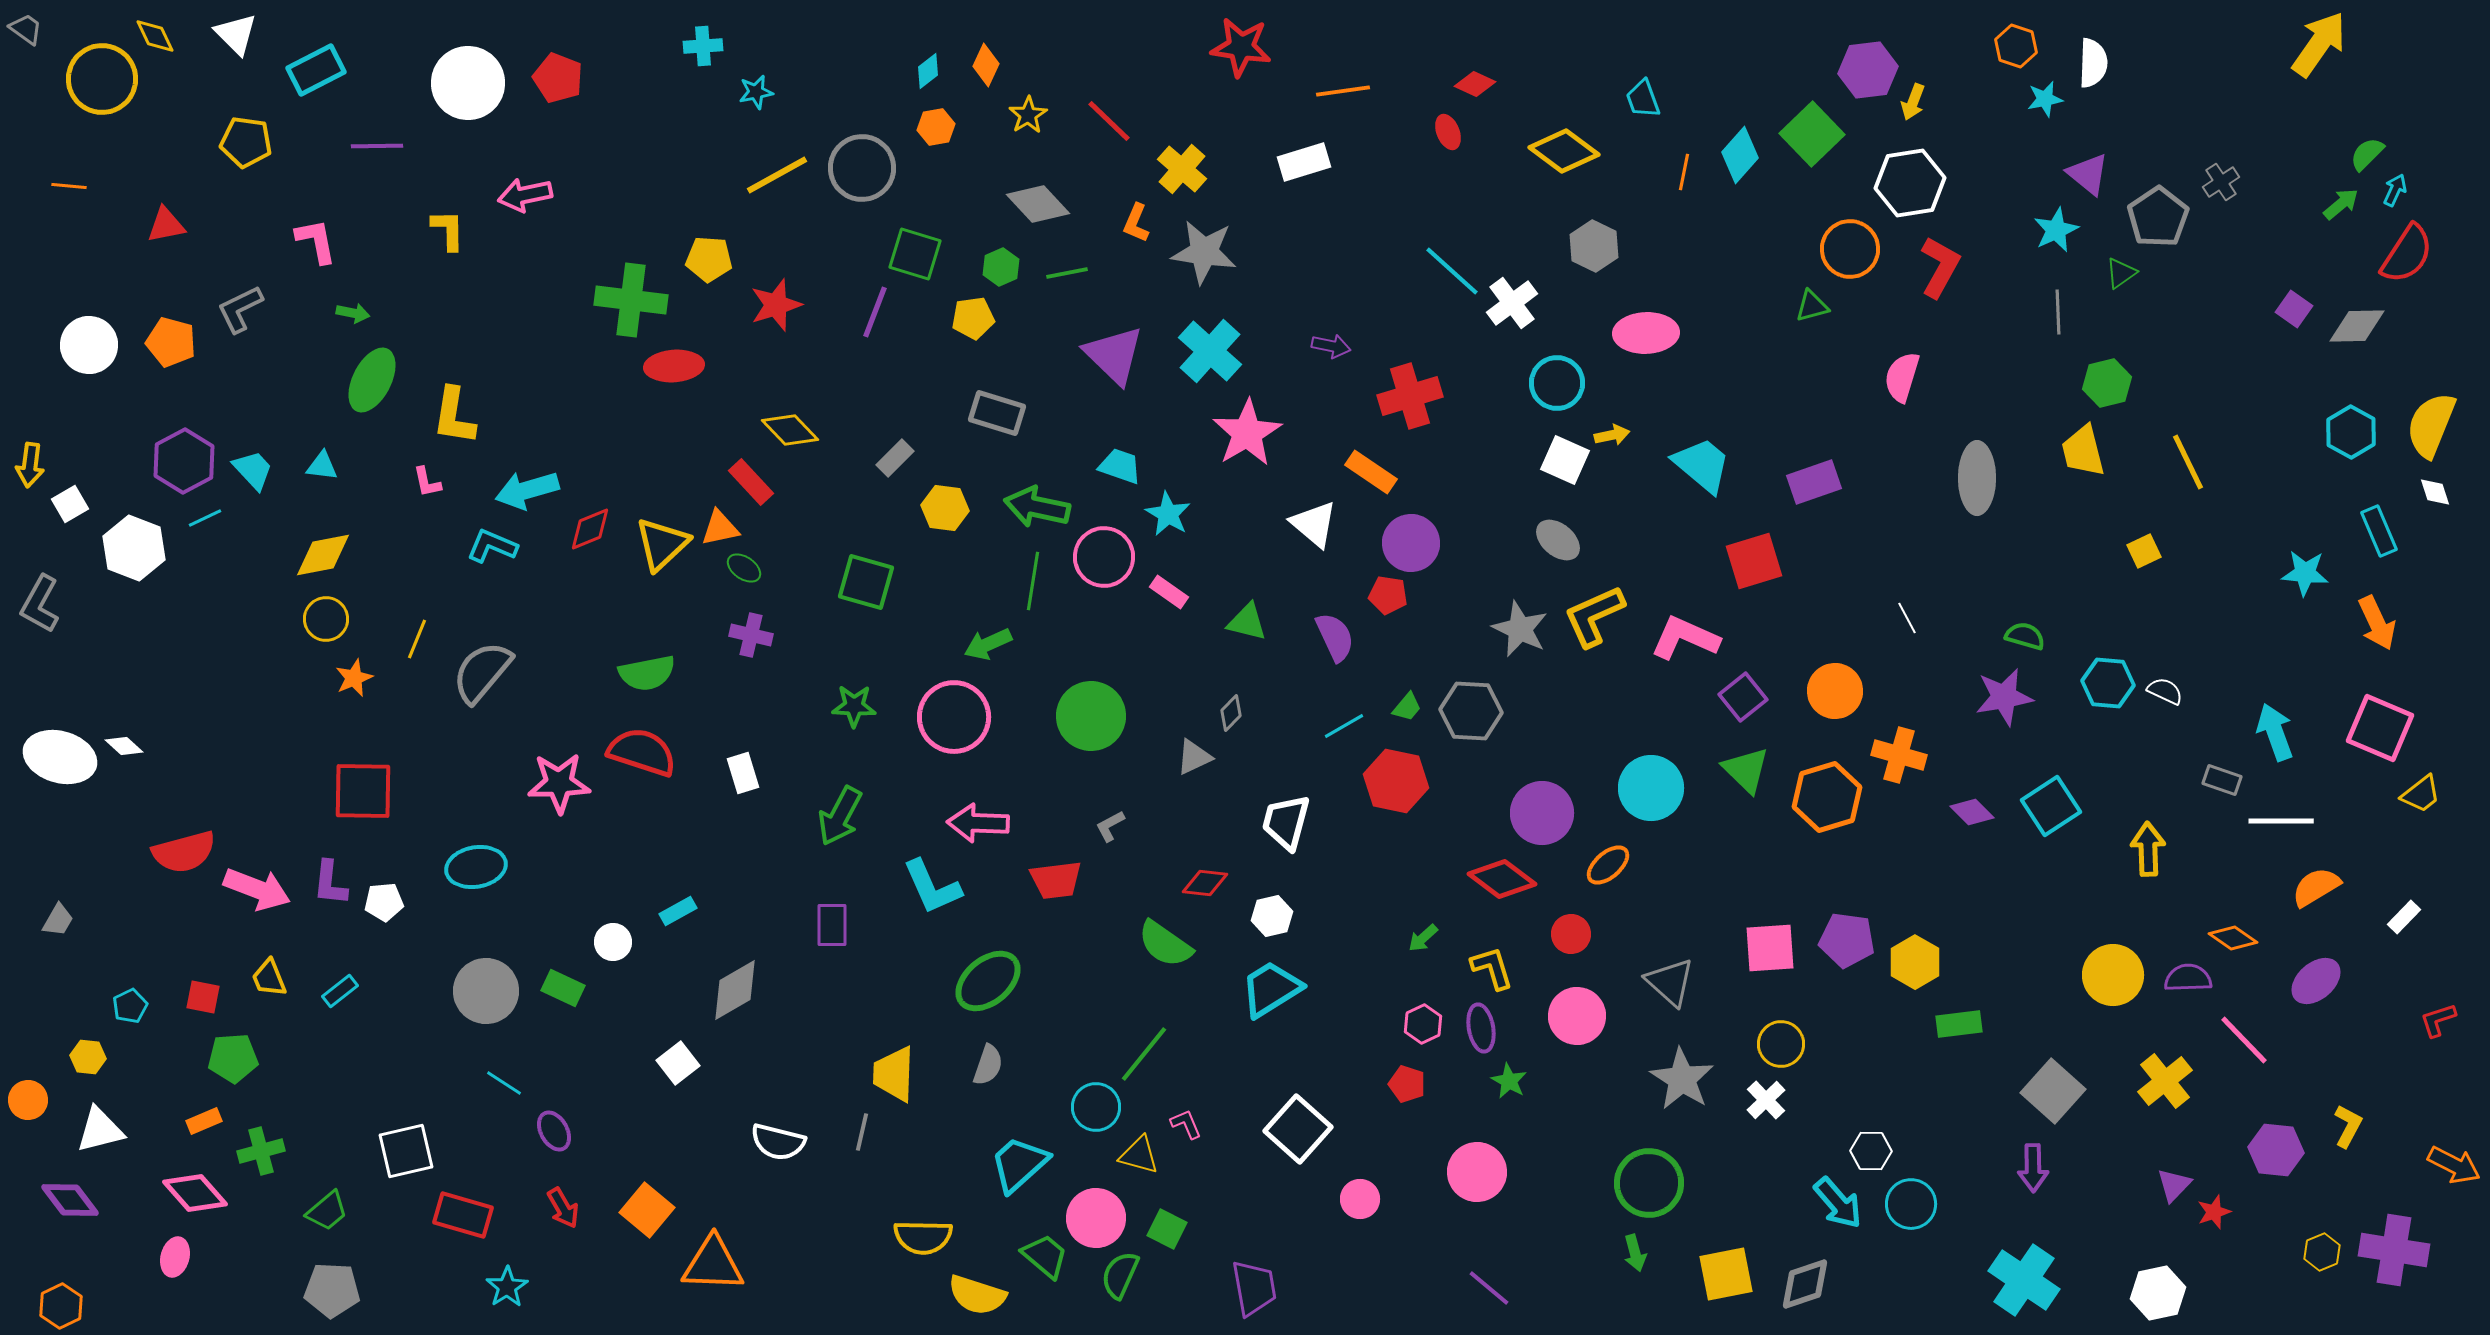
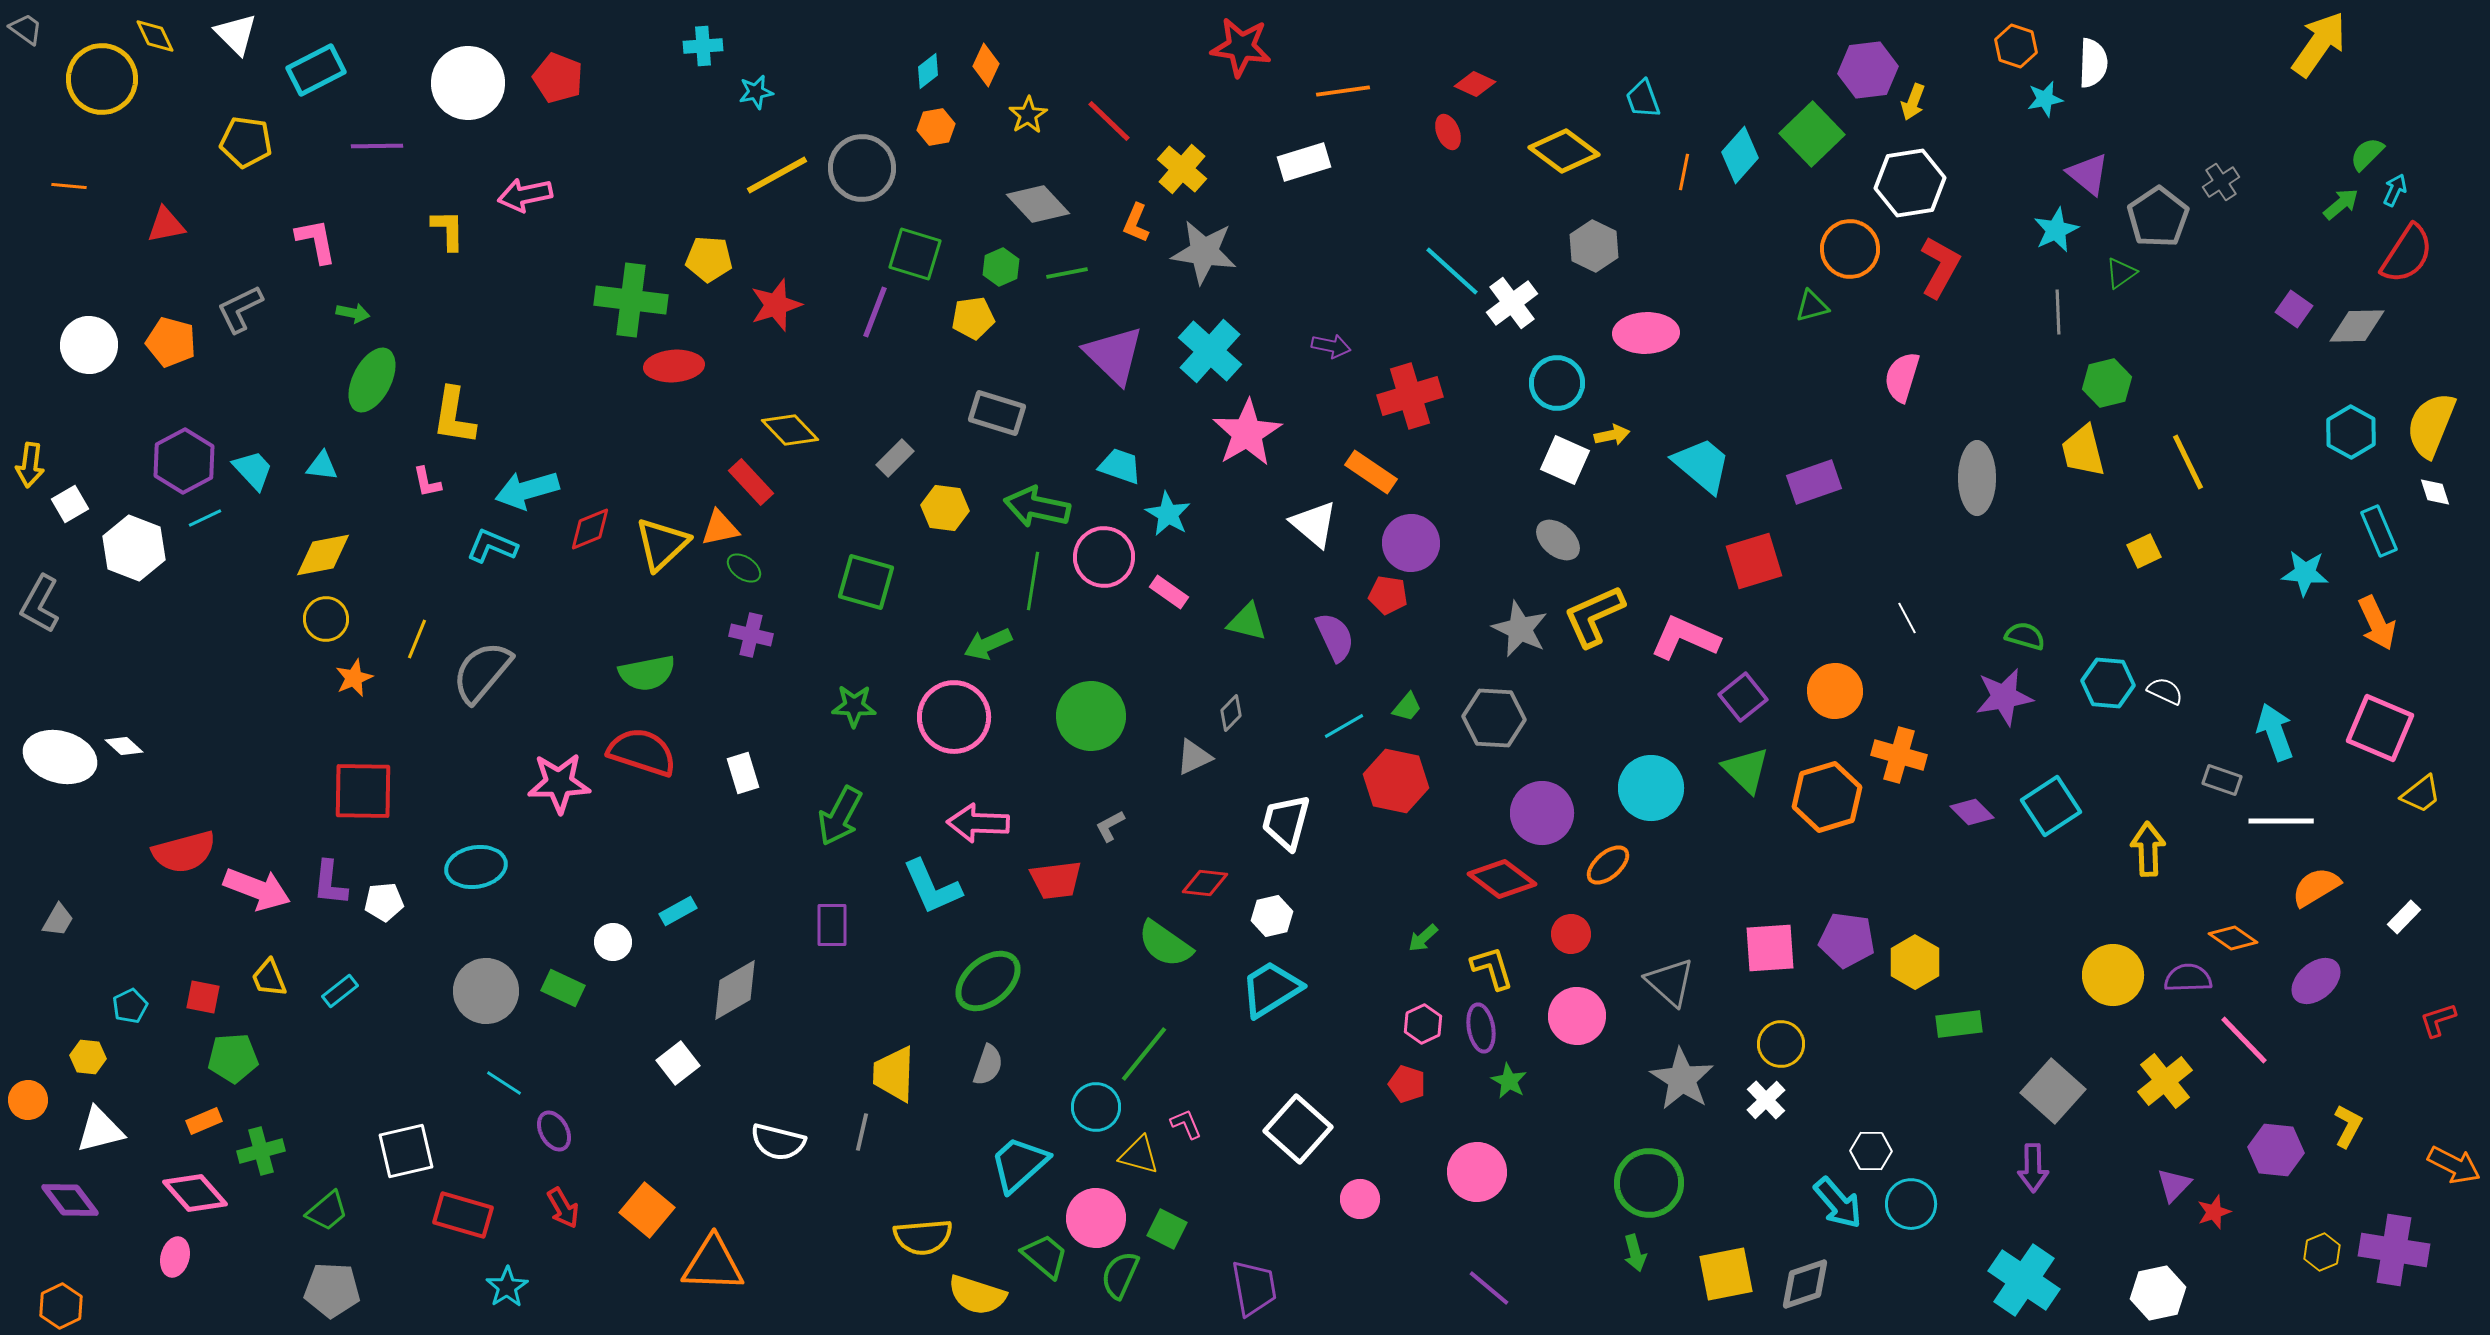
gray hexagon at (1471, 711): moved 23 px right, 7 px down
yellow semicircle at (923, 1237): rotated 6 degrees counterclockwise
